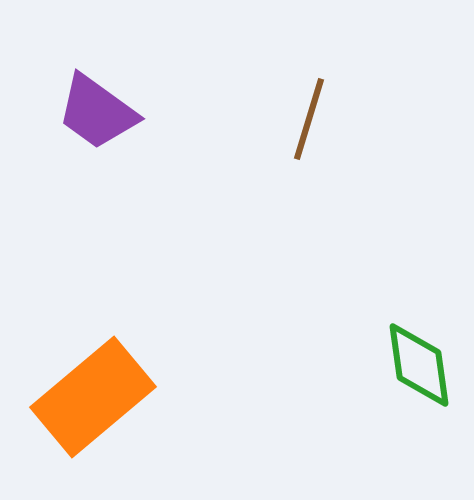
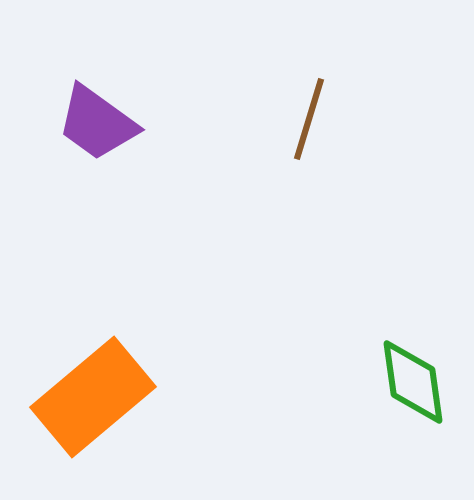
purple trapezoid: moved 11 px down
green diamond: moved 6 px left, 17 px down
